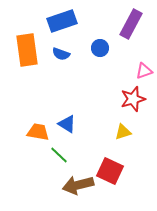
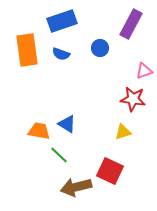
red star: rotated 25 degrees clockwise
orange trapezoid: moved 1 px right, 1 px up
brown arrow: moved 2 px left, 2 px down
